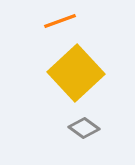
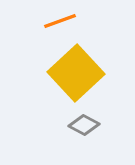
gray diamond: moved 3 px up; rotated 8 degrees counterclockwise
